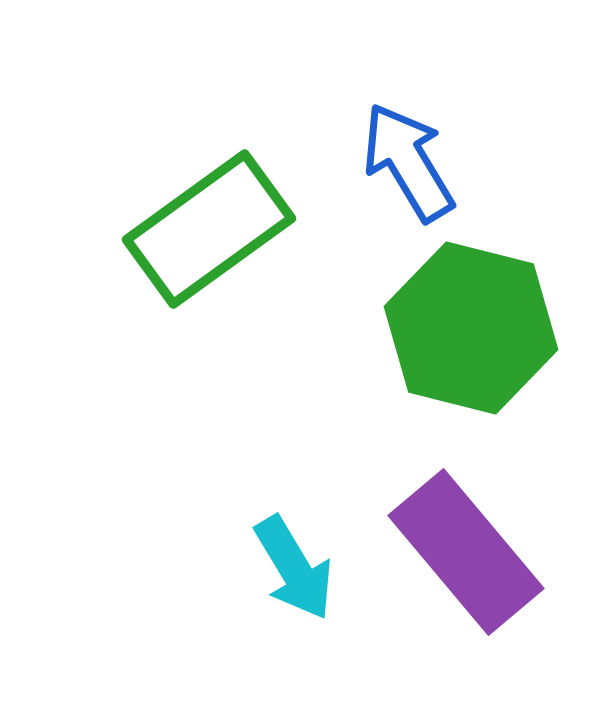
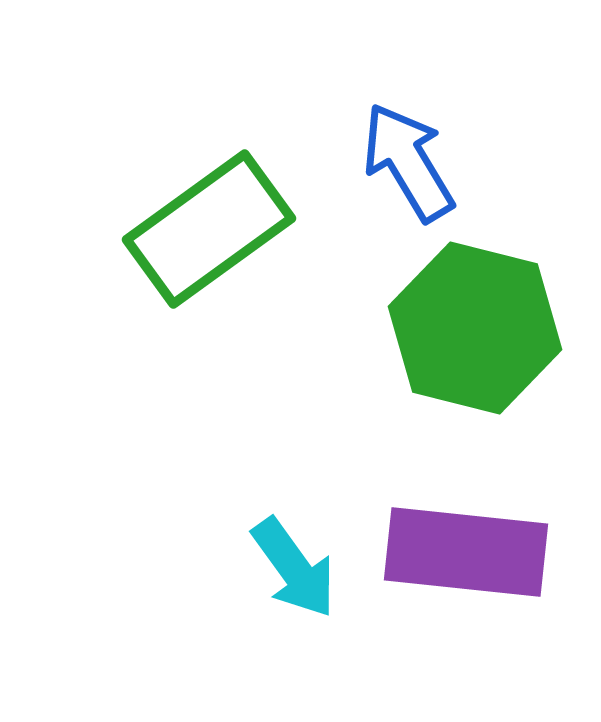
green hexagon: moved 4 px right
purple rectangle: rotated 44 degrees counterclockwise
cyan arrow: rotated 5 degrees counterclockwise
